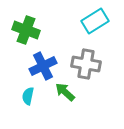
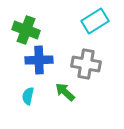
blue cross: moved 4 px left, 6 px up; rotated 24 degrees clockwise
